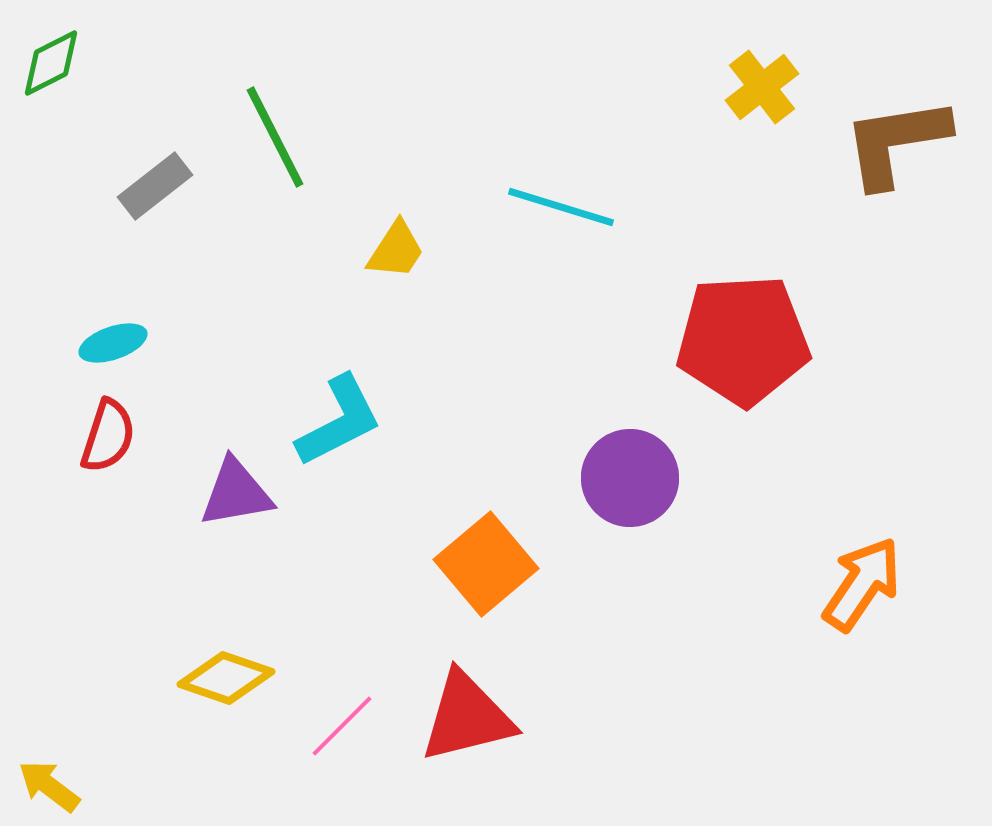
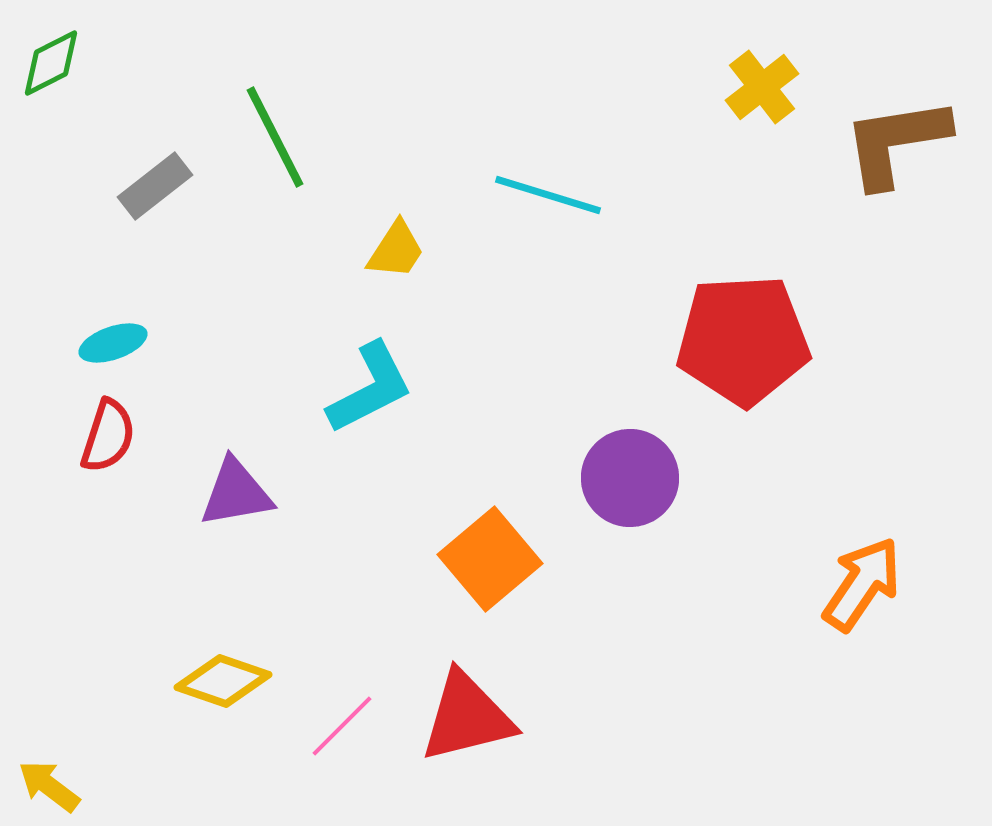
cyan line: moved 13 px left, 12 px up
cyan L-shape: moved 31 px right, 33 px up
orange square: moved 4 px right, 5 px up
yellow diamond: moved 3 px left, 3 px down
